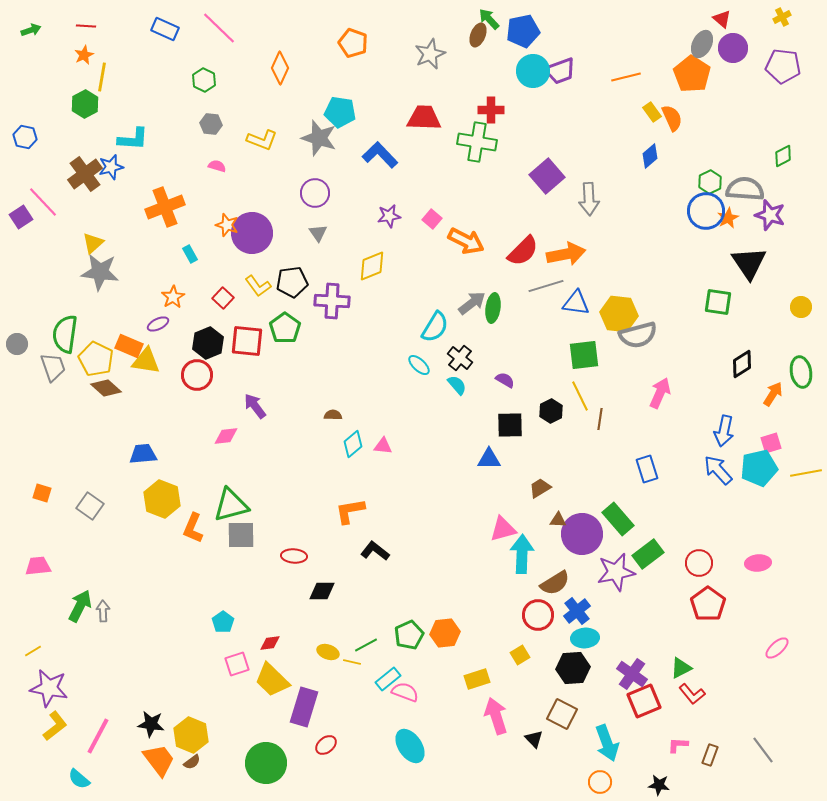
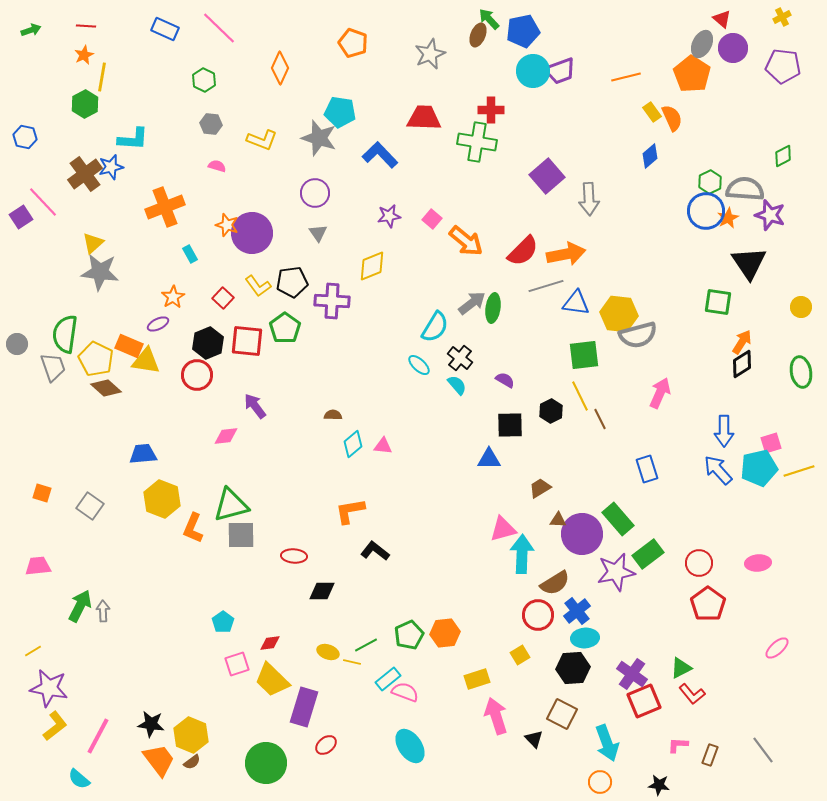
orange arrow at (466, 241): rotated 12 degrees clockwise
orange arrow at (773, 394): moved 31 px left, 52 px up
brown line at (600, 419): rotated 35 degrees counterclockwise
blue arrow at (724, 431): rotated 12 degrees counterclockwise
yellow line at (806, 473): moved 7 px left, 2 px up; rotated 8 degrees counterclockwise
